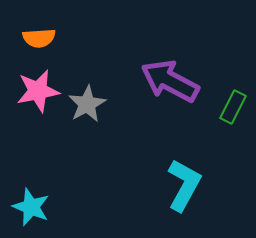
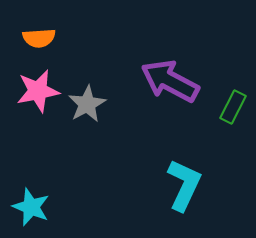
cyan L-shape: rotated 4 degrees counterclockwise
